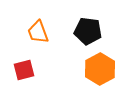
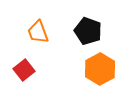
black pentagon: rotated 12 degrees clockwise
red square: rotated 25 degrees counterclockwise
